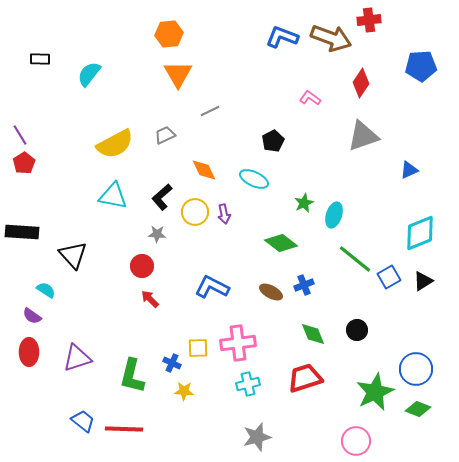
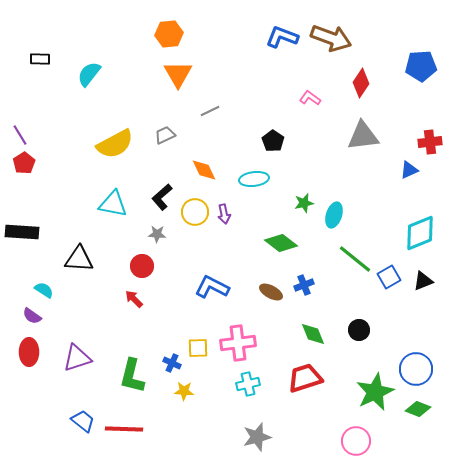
red cross at (369, 20): moved 61 px right, 122 px down
gray triangle at (363, 136): rotated 12 degrees clockwise
black pentagon at (273, 141): rotated 10 degrees counterclockwise
cyan ellipse at (254, 179): rotated 32 degrees counterclockwise
cyan triangle at (113, 196): moved 8 px down
green star at (304, 203): rotated 12 degrees clockwise
black triangle at (73, 255): moved 6 px right, 4 px down; rotated 44 degrees counterclockwise
black triangle at (423, 281): rotated 10 degrees clockwise
cyan semicircle at (46, 290): moved 2 px left
red arrow at (150, 299): moved 16 px left
black circle at (357, 330): moved 2 px right
